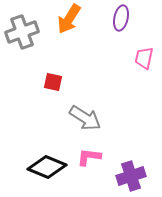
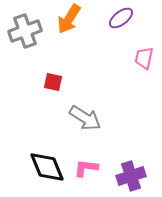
purple ellipse: rotated 40 degrees clockwise
gray cross: moved 3 px right, 1 px up
pink L-shape: moved 3 px left, 11 px down
black diamond: rotated 45 degrees clockwise
